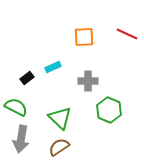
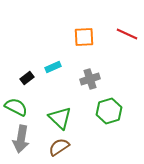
gray cross: moved 2 px right, 2 px up; rotated 18 degrees counterclockwise
green hexagon: moved 1 px down; rotated 20 degrees clockwise
